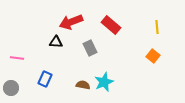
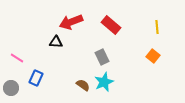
gray rectangle: moved 12 px right, 9 px down
pink line: rotated 24 degrees clockwise
blue rectangle: moved 9 px left, 1 px up
brown semicircle: rotated 24 degrees clockwise
